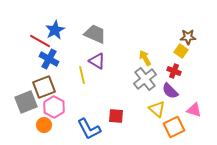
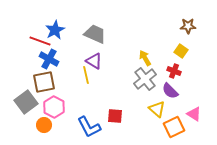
brown star: moved 11 px up
red line: rotated 10 degrees counterclockwise
purple triangle: moved 3 px left
yellow line: moved 4 px right
brown square: moved 5 px up; rotated 10 degrees clockwise
gray square: rotated 15 degrees counterclockwise
pink triangle: moved 4 px down; rotated 14 degrees clockwise
red square: moved 1 px left
blue L-shape: moved 2 px up
